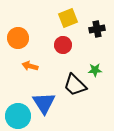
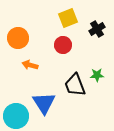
black cross: rotated 21 degrees counterclockwise
orange arrow: moved 1 px up
green star: moved 2 px right, 5 px down
black trapezoid: rotated 25 degrees clockwise
cyan circle: moved 2 px left
